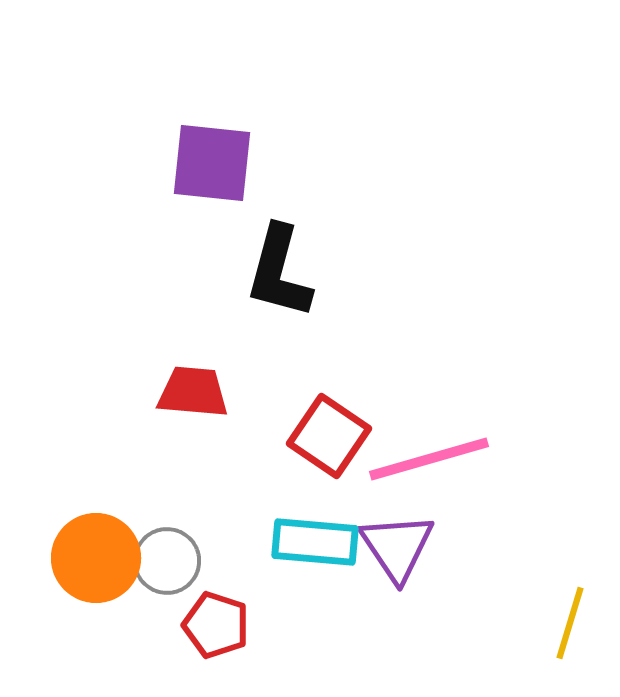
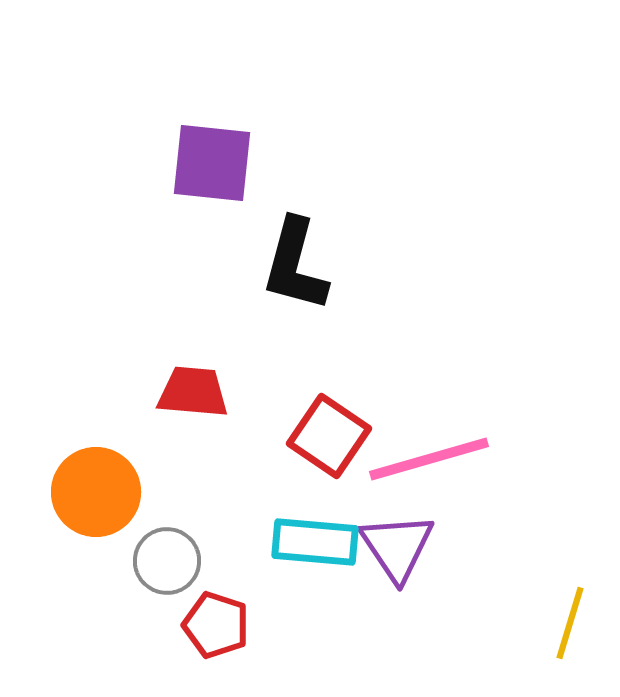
black L-shape: moved 16 px right, 7 px up
orange circle: moved 66 px up
